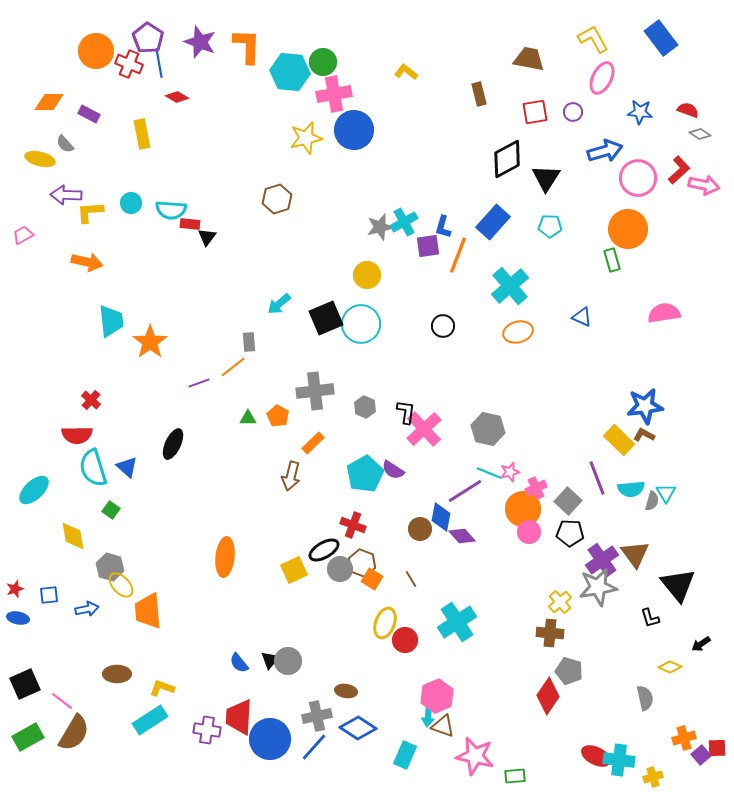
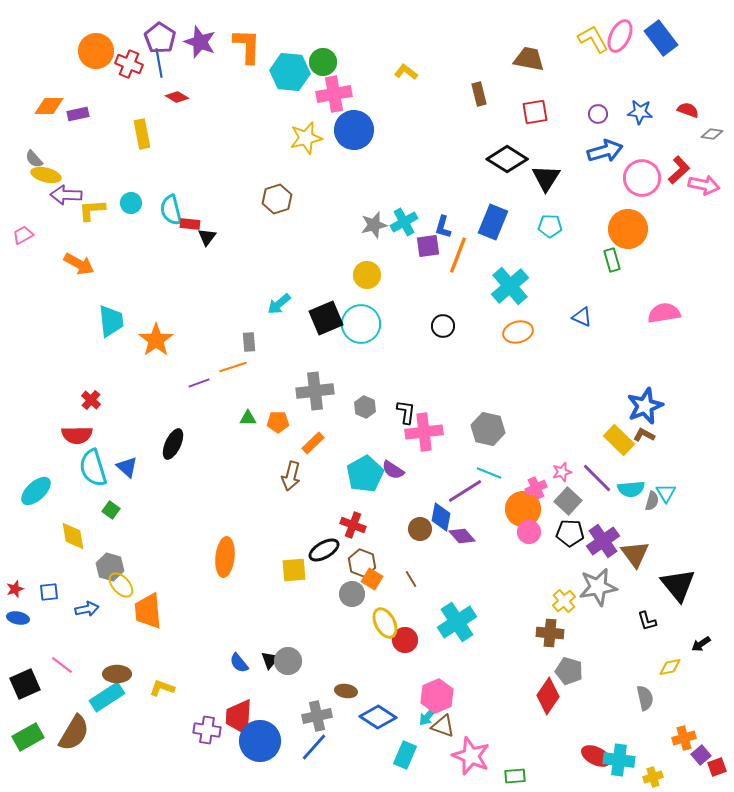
purple pentagon at (148, 38): moved 12 px right
pink ellipse at (602, 78): moved 18 px right, 42 px up
orange diamond at (49, 102): moved 4 px down
purple circle at (573, 112): moved 25 px right, 2 px down
purple rectangle at (89, 114): moved 11 px left; rotated 40 degrees counterclockwise
gray diamond at (700, 134): moved 12 px right; rotated 25 degrees counterclockwise
gray semicircle at (65, 144): moved 31 px left, 15 px down
yellow ellipse at (40, 159): moved 6 px right, 16 px down
black diamond at (507, 159): rotated 60 degrees clockwise
pink circle at (638, 178): moved 4 px right
cyan semicircle at (171, 210): rotated 72 degrees clockwise
yellow L-shape at (90, 212): moved 2 px right, 2 px up
blue rectangle at (493, 222): rotated 20 degrees counterclockwise
gray star at (380, 227): moved 6 px left, 2 px up
orange arrow at (87, 262): moved 8 px left, 2 px down; rotated 16 degrees clockwise
orange star at (150, 342): moved 6 px right, 2 px up
orange line at (233, 367): rotated 20 degrees clockwise
blue star at (645, 406): rotated 15 degrees counterclockwise
orange pentagon at (278, 416): moved 6 px down; rotated 30 degrees counterclockwise
pink cross at (424, 429): moved 3 px down; rotated 36 degrees clockwise
pink star at (510, 472): moved 52 px right
purple line at (597, 478): rotated 24 degrees counterclockwise
cyan ellipse at (34, 490): moved 2 px right, 1 px down
purple cross at (602, 560): moved 1 px right, 19 px up
gray circle at (340, 569): moved 12 px right, 25 px down
yellow square at (294, 570): rotated 20 degrees clockwise
blue square at (49, 595): moved 3 px up
yellow cross at (560, 602): moved 4 px right, 1 px up
black L-shape at (650, 618): moved 3 px left, 3 px down
yellow ellipse at (385, 623): rotated 48 degrees counterclockwise
yellow diamond at (670, 667): rotated 35 degrees counterclockwise
pink line at (62, 701): moved 36 px up
cyan arrow at (428, 716): rotated 35 degrees clockwise
cyan rectangle at (150, 720): moved 43 px left, 23 px up
blue diamond at (358, 728): moved 20 px right, 11 px up
blue circle at (270, 739): moved 10 px left, 2 px down
red square at (717, 748): moved 19 px down; rotated 18 degrees counterclockwise
pink star at (475, 756): moved 4 px left; rotated 9 degrees clockwise
